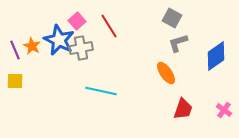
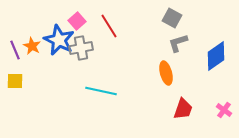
orange ellipse: rotated 20 degrees clockwise
